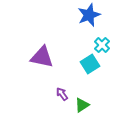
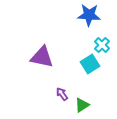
blue star: rotated 25 degrees clockwise
